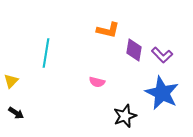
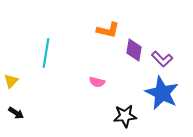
purple L-shape: moved 4 px down
black star: rotated 15 degrees clockwise
